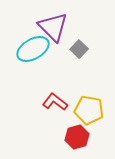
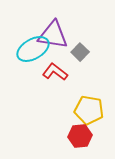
purple triangle: moved 8 px down; rotated 36 degrees counterclockwise
gray square: moved 1 px right, 3 px down
red L-shape: moved 30 px up
red hexagon: moved 3 px right, 1 px up; rotated 10 degrees clockwise
